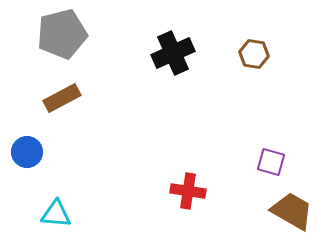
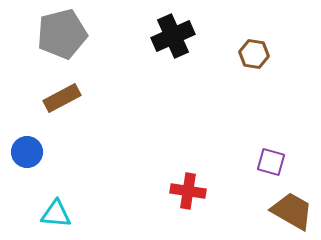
black cross: moved 17 px up
